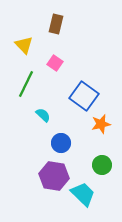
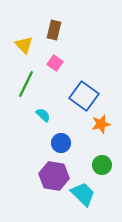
brown rectangle: moved 2 px left, 6 px down
